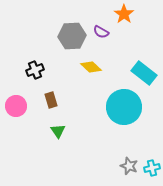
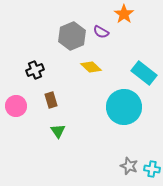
gray hexagon: rotated 20 degrees counterclockwise
cyan cross: moved 1 px down; rotated 21 degrees clockwise
